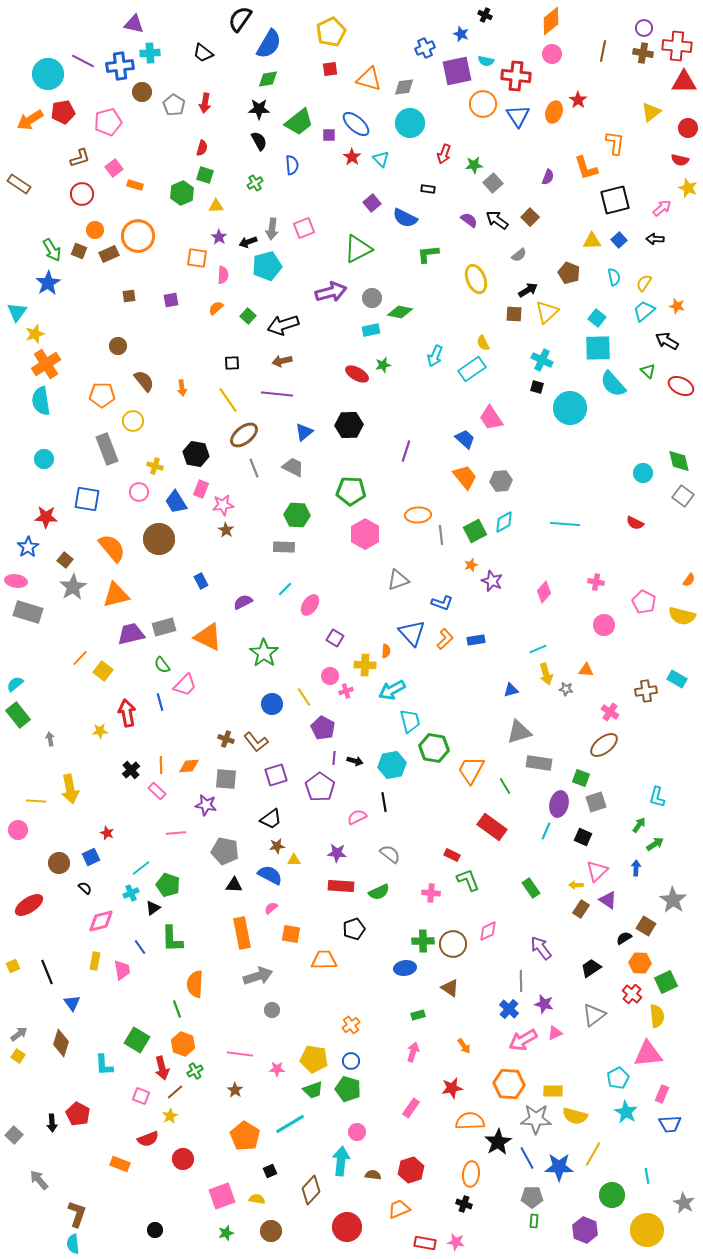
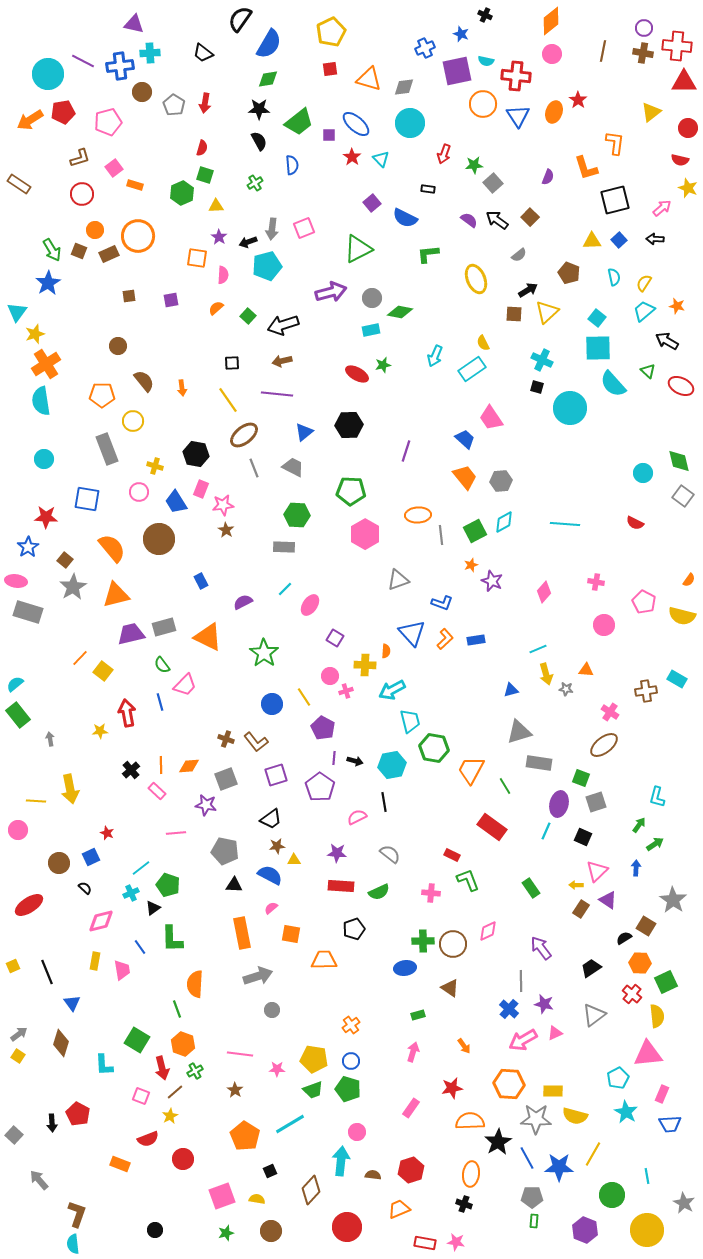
gray square at (226, 779): rotated 25 degrees counterclockwise
